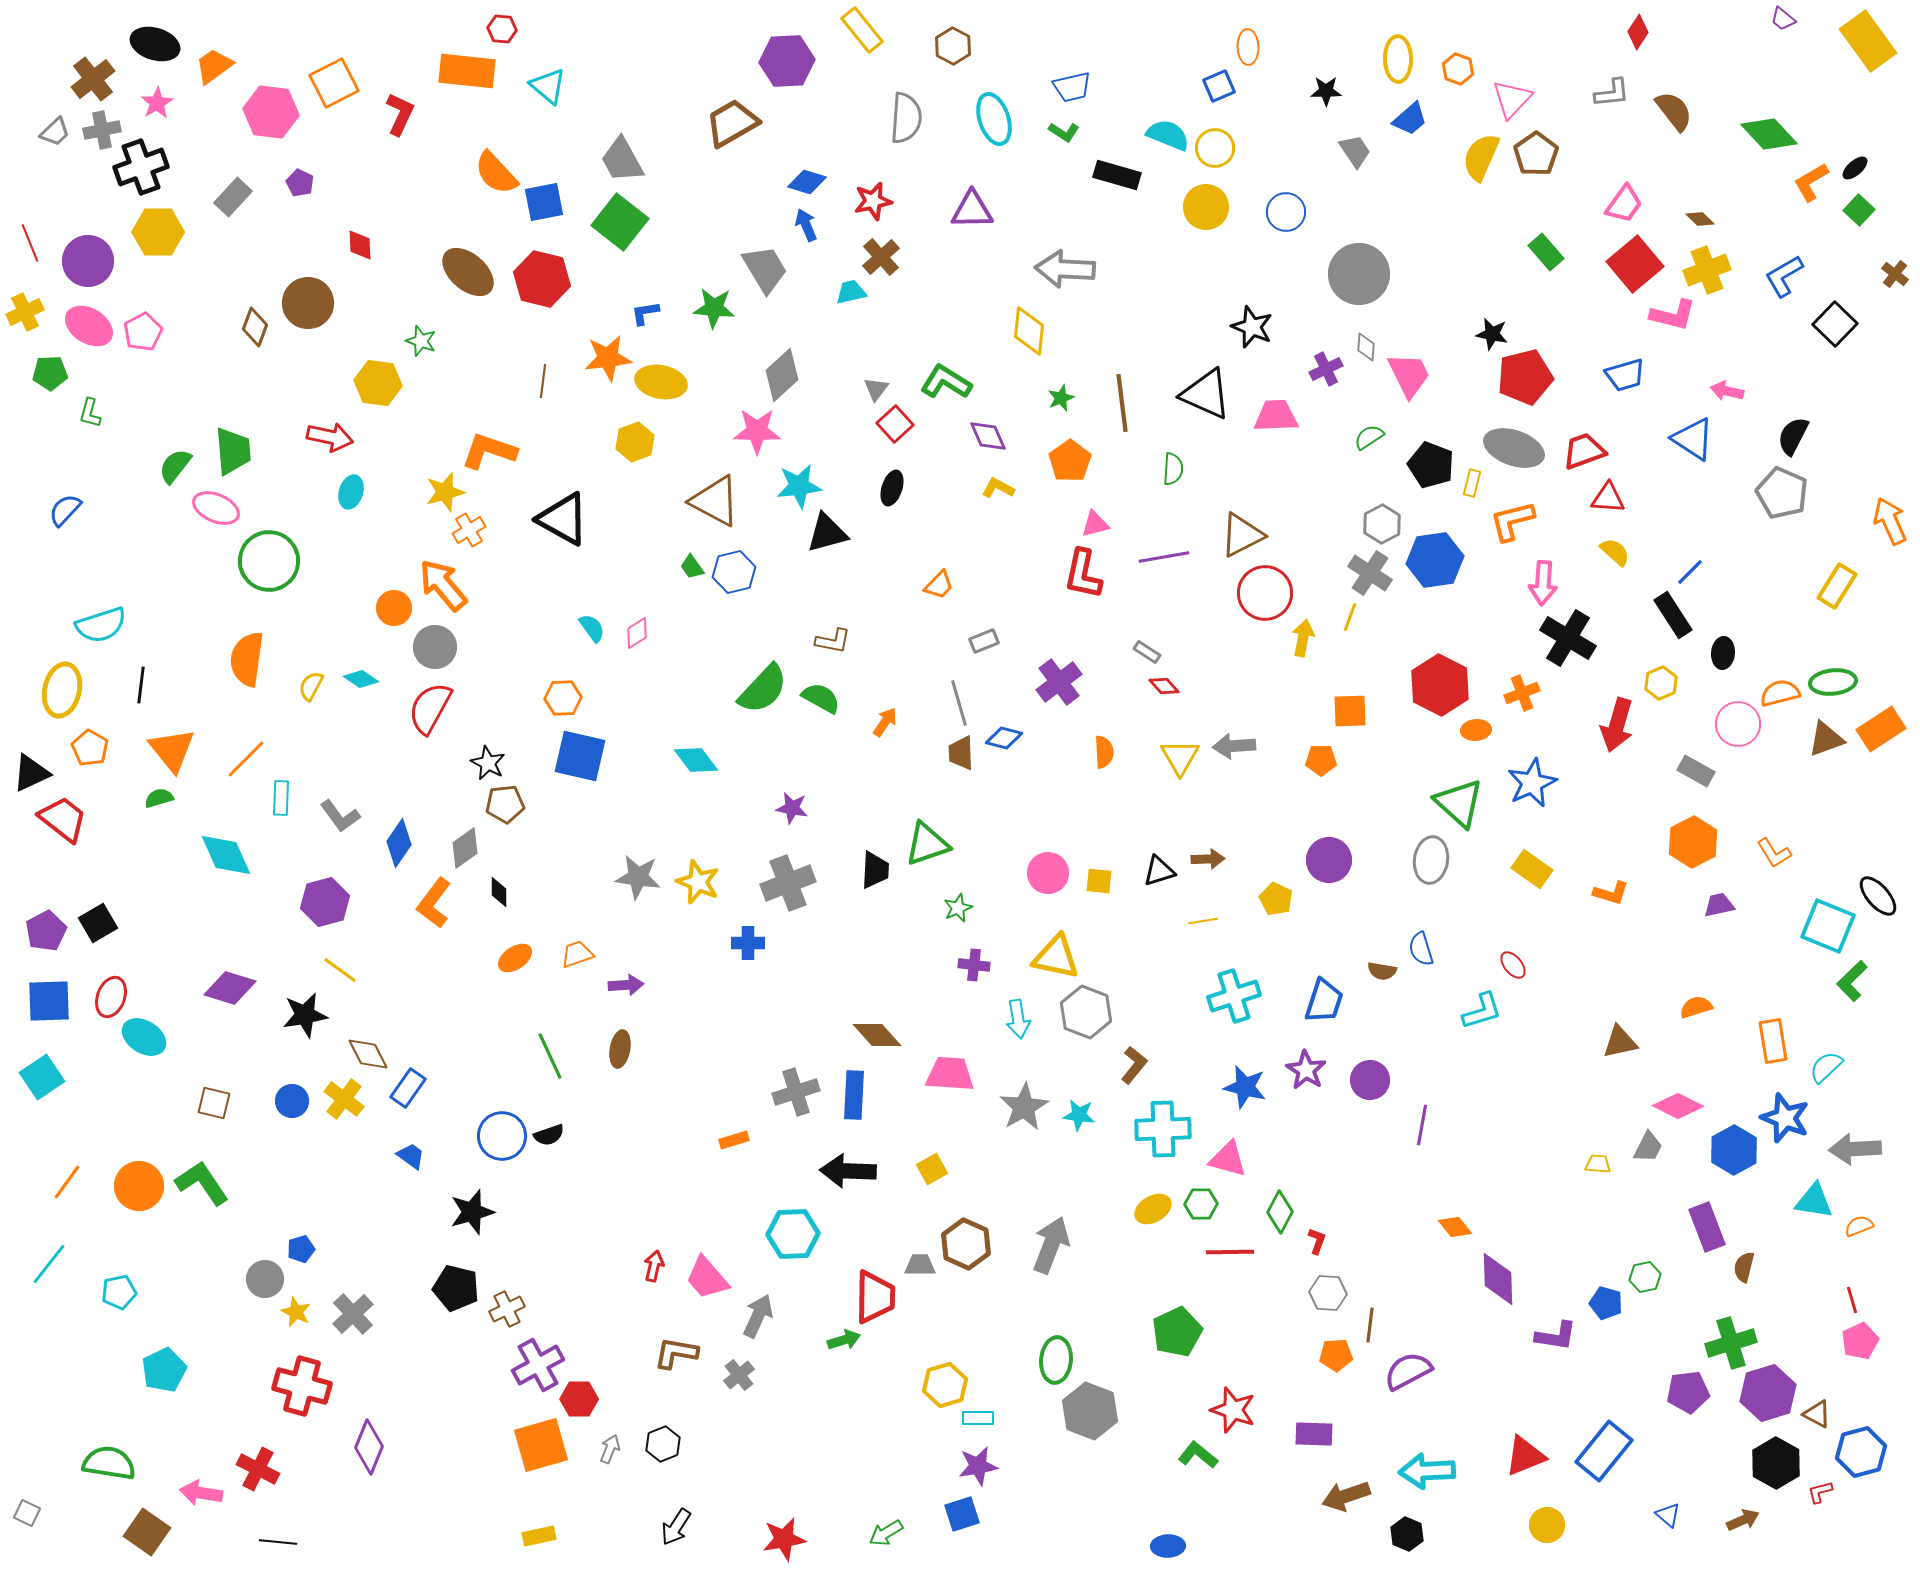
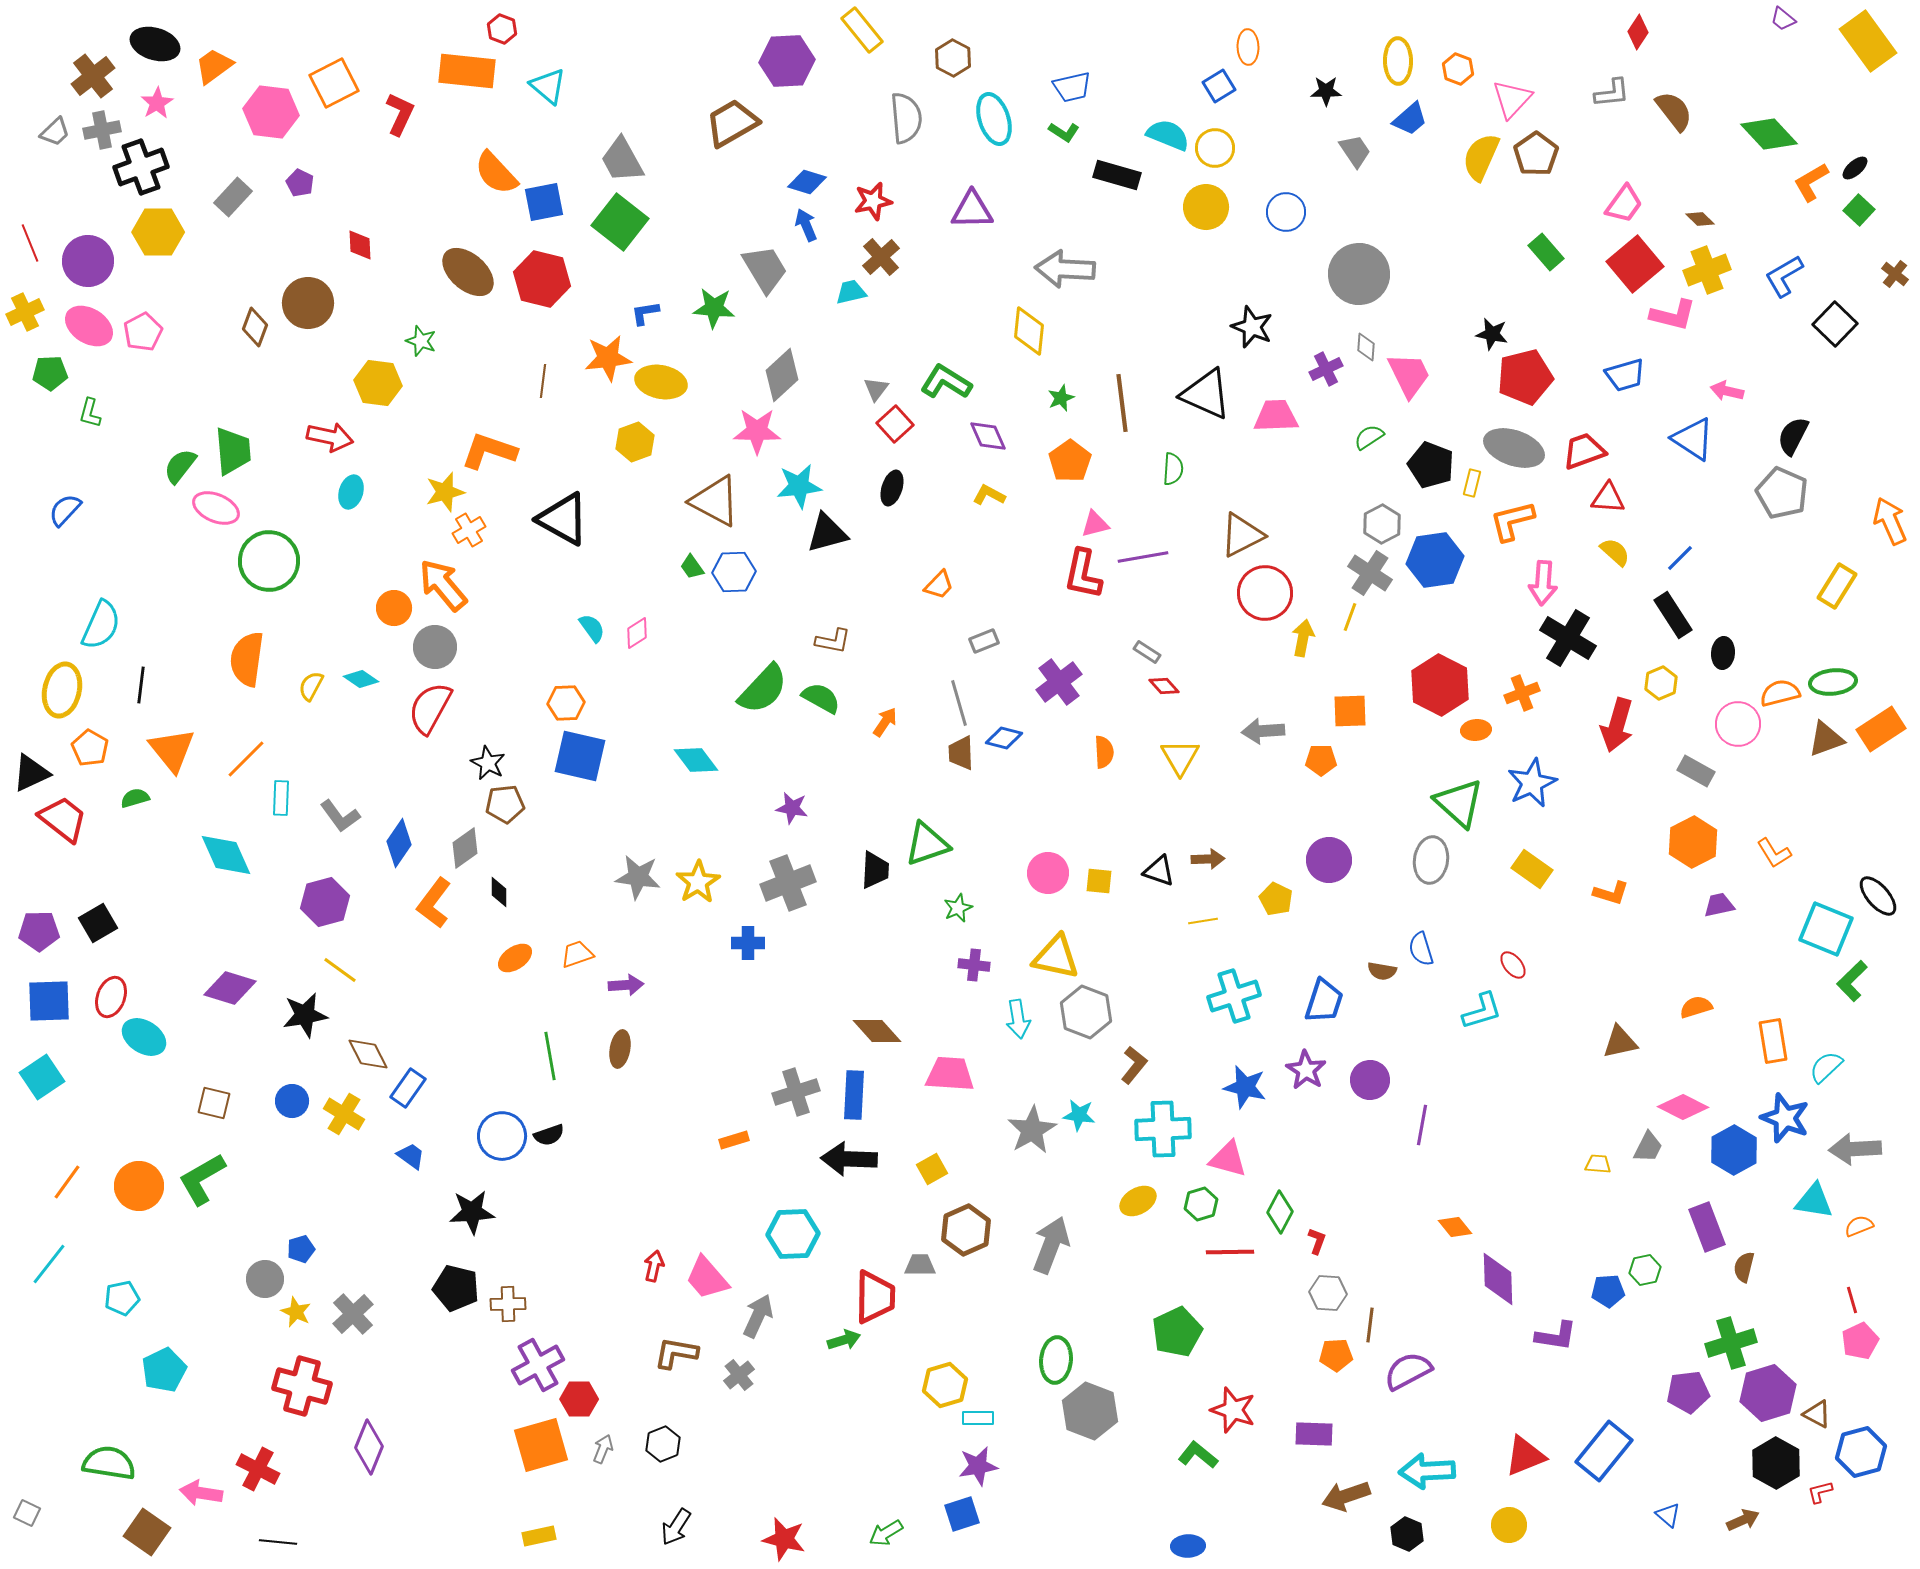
red hexagon at (502, 29): rotated 16 degrees clockwise
brown hexagon at (953, 46): moved 12 px down
yellow ellipse at (1398, 59): moved 2 px down
brown cross at (93, 79): moved 3 px up
blue square at (1219, 86): rotated 8 degrees counterclockwise
gray semicircle at (906, 118): rotated 9 degrees counterclockwise
green semicircle at (175, 466): moved 5 px right
yellow L-shape at (998, 488): moved 9 px left, 7 px down
purple line at (1164, 557): moved 21 px left
blue hexagon at (734, 572): rotated 12 degrees clockwise
blue line at (1690, 572): moved 10 px left, 14 px up
cyan semicircle at (101, 625): rotated 48 degrees counterclockwise
orange hexagon at (563, 698): moved 3 px right, 5 px down
gray arrow at (1234, 746): moved 29 px right, 15 px up
green semicircle at (159, 798): moved 24 px left
black triangle at (1159, 871): rotated 36 degrees clockwise
yellow star at (698, 882): rotated 18 degrees clockwise
cyan square at (1828, 926): moved 2 px left, 3 px down
purple pentagon at (46, 931): moved 7 px left; rotated 27 degrees clockwise
brown diamond at (877, 1035): moved 4 px up
green line at (550, 1056): rotated 15 degrees clockwise
yellow cross at (344, 1099): moved 15 px down; rotated 6 degrees counterclockwise
pink diamond at (1678, 1106): moved 5 px right, 1 px down
gray star at (1024, 1107): moved 8 px right, 23 px down
black arrow at (848, 1171): moved 1 px right, 12 px up
green L-shape at (202, 1183): moved 4 px up; rotated 86 degrees counterclockwise
green hexagon at (1201, 1204): rotated 16 degrees counterclockwise
yellow ellipse at (1153, 1209): moved 15 px left, 8 px up
black star at (472, 1212): rotated 12 degrees clockwise
brown hexagon at (966, 1244): moved 14 px up; rotated 12 degrees clockwise
green hexagon at (1645, 1277): moved 7 px up
cyan pentagon at (119, 1292): moved 3 px right, 6 px down
blue pentagon at (1606, 1303): moved 2 px right, 12 px up; rotated 20 degrees counterclockwise
brown cross at (507, 1309): moved 1 px right, 5 px up; rotated 24 degrees clockwise
gray arrow at (610, 1449): moved 7 px left
yellow circle at (1547, 1525): moved 38 px left
red star at (784, 1539): rotated 24 degrees clockwise
blue ellipse at (1168, 1546): moved 20 px right
